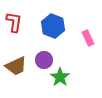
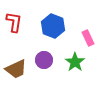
brown trapezoid: moved 3 px down
green star: moved 15 px right, 15 px up
